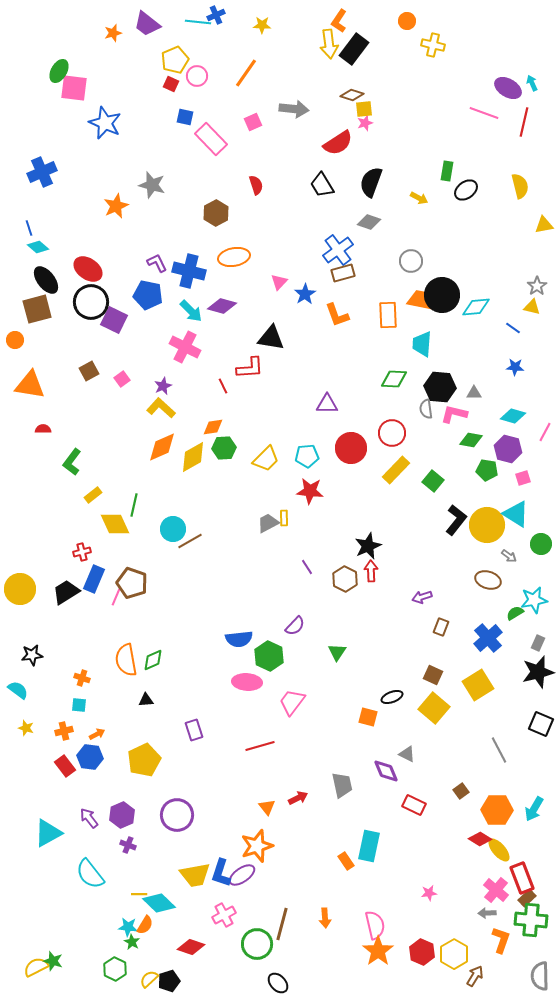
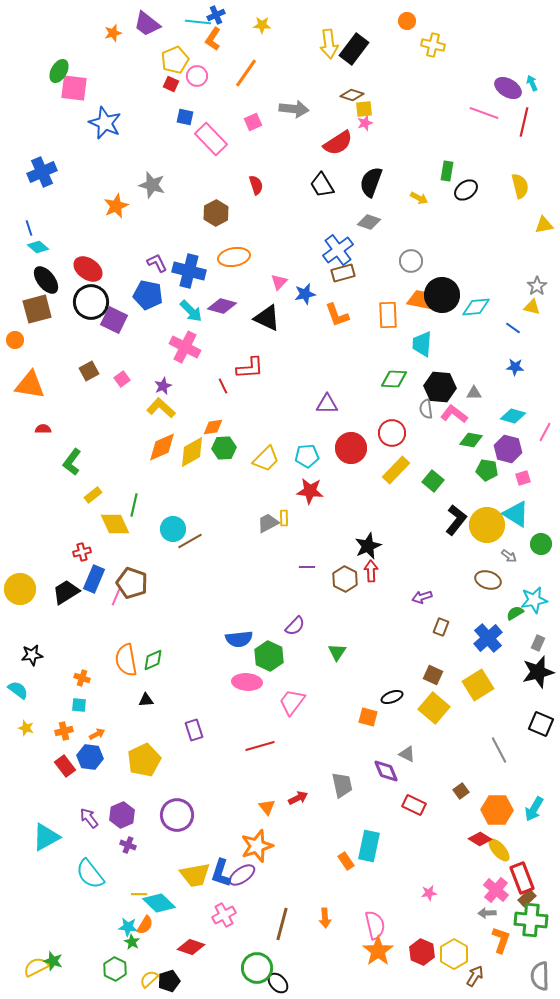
orange L-shape at (339, 21): moved 126 px left, 18 px down
blue star at (305, 294): rotated 20 degrees clockwise
black triangle at (271, 338): moved 4 px left, 20 px up; rotated 16 degrees clockwise
pink L-shape at (454, 414): rotated 24 degrees clockwise
yellow diamond at (193, 457): moved 1 px left, 5 px up
purple line at (307, 567): rotated 56 degrees counterclockwise
cyan triangle at (48, 833): moved 2 px left, 4 px down
green circle at (257, 944): moved 24 px down
